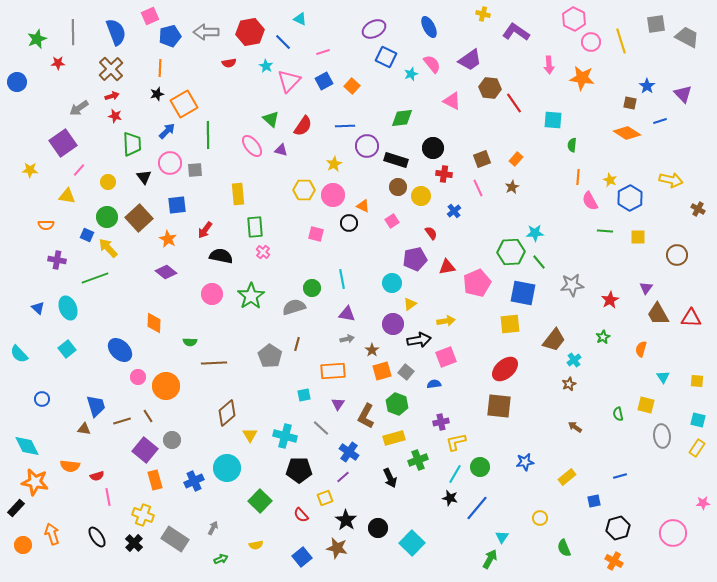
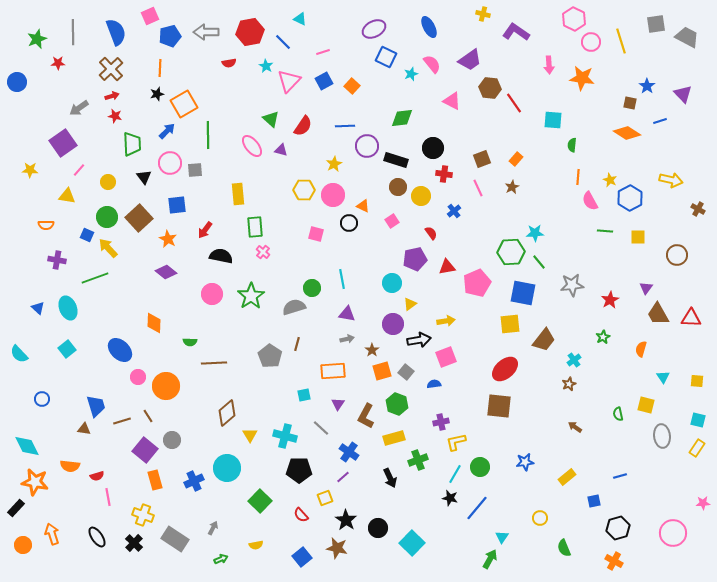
brown trapezoid at (554, 340): moved 10 px left
